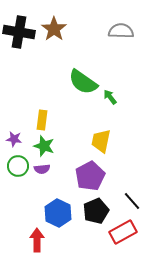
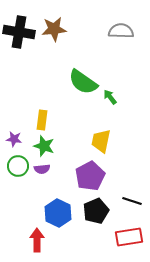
brown star: rotated 30 degrees clockwise
black line: rotated 30 degrees counterclockwise
red rectangle: moved 6 px right, 5 px down; rotated 20 degrees clockwise
